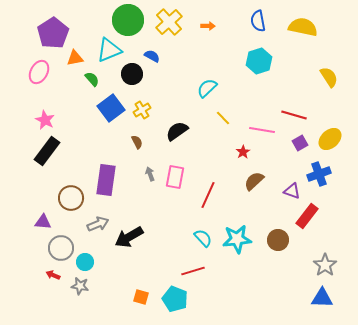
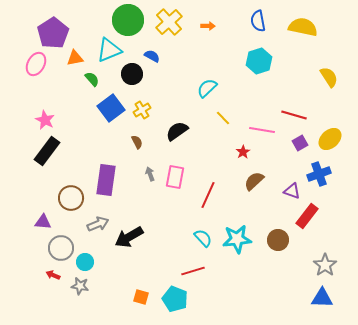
pink ellipse at (39, 72): moved 3 px left, 8 px up
